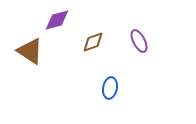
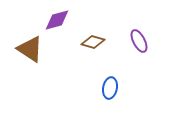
brown diamond: rotated 35 degrees clockwise
brown triangle: moved 2 px up
